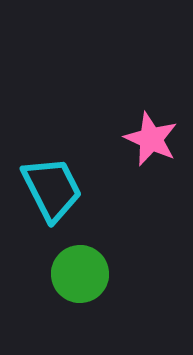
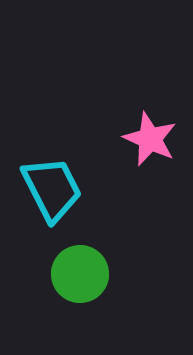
pink star: moved 1 px left
